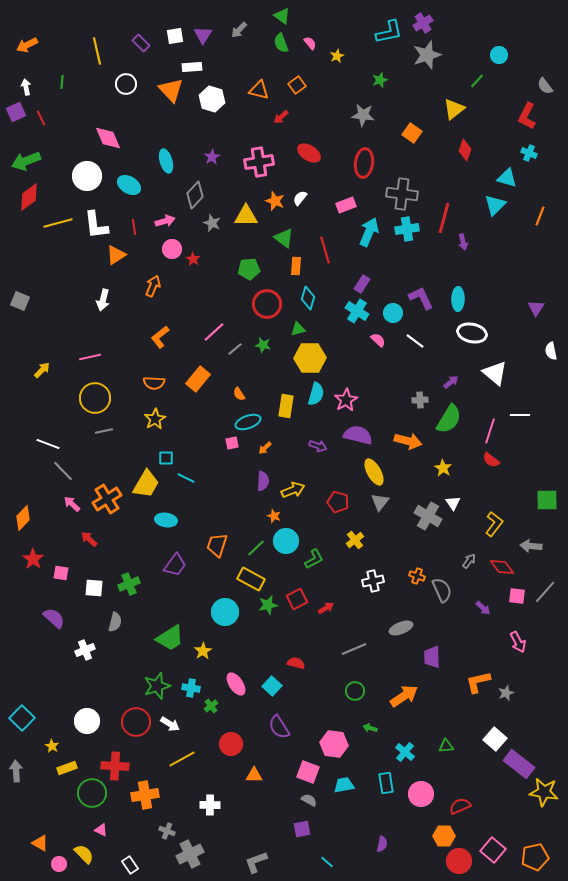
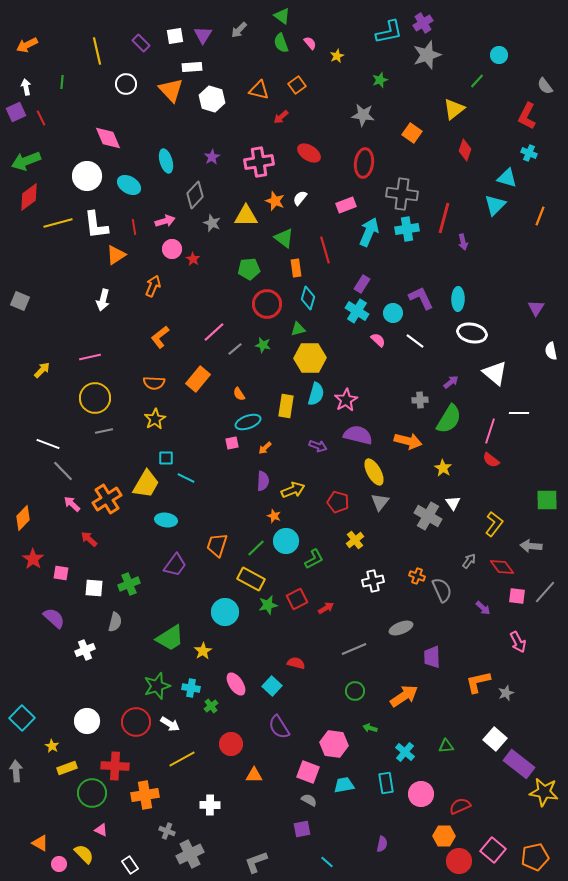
orange rectangle at (296, 266): moved 2 px down; rotated 12 degrees counterclockwise
white line at (520, 415): moved 1 px left, 2 px up
